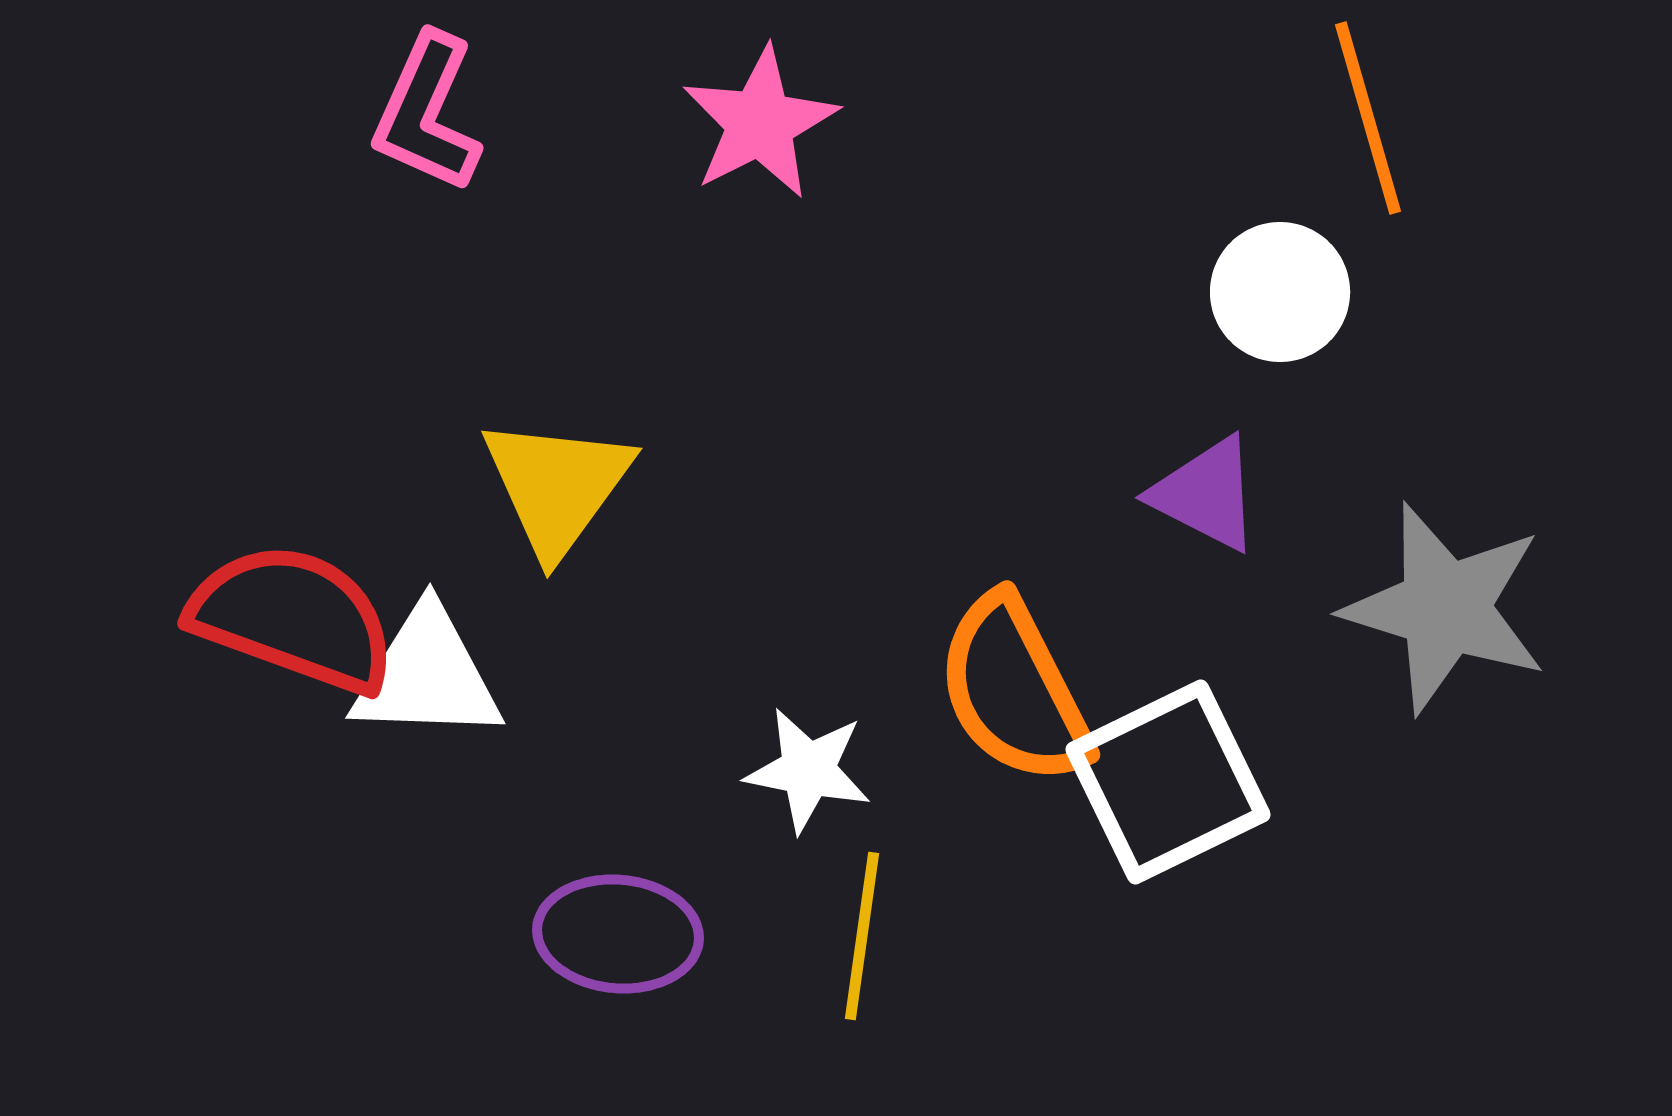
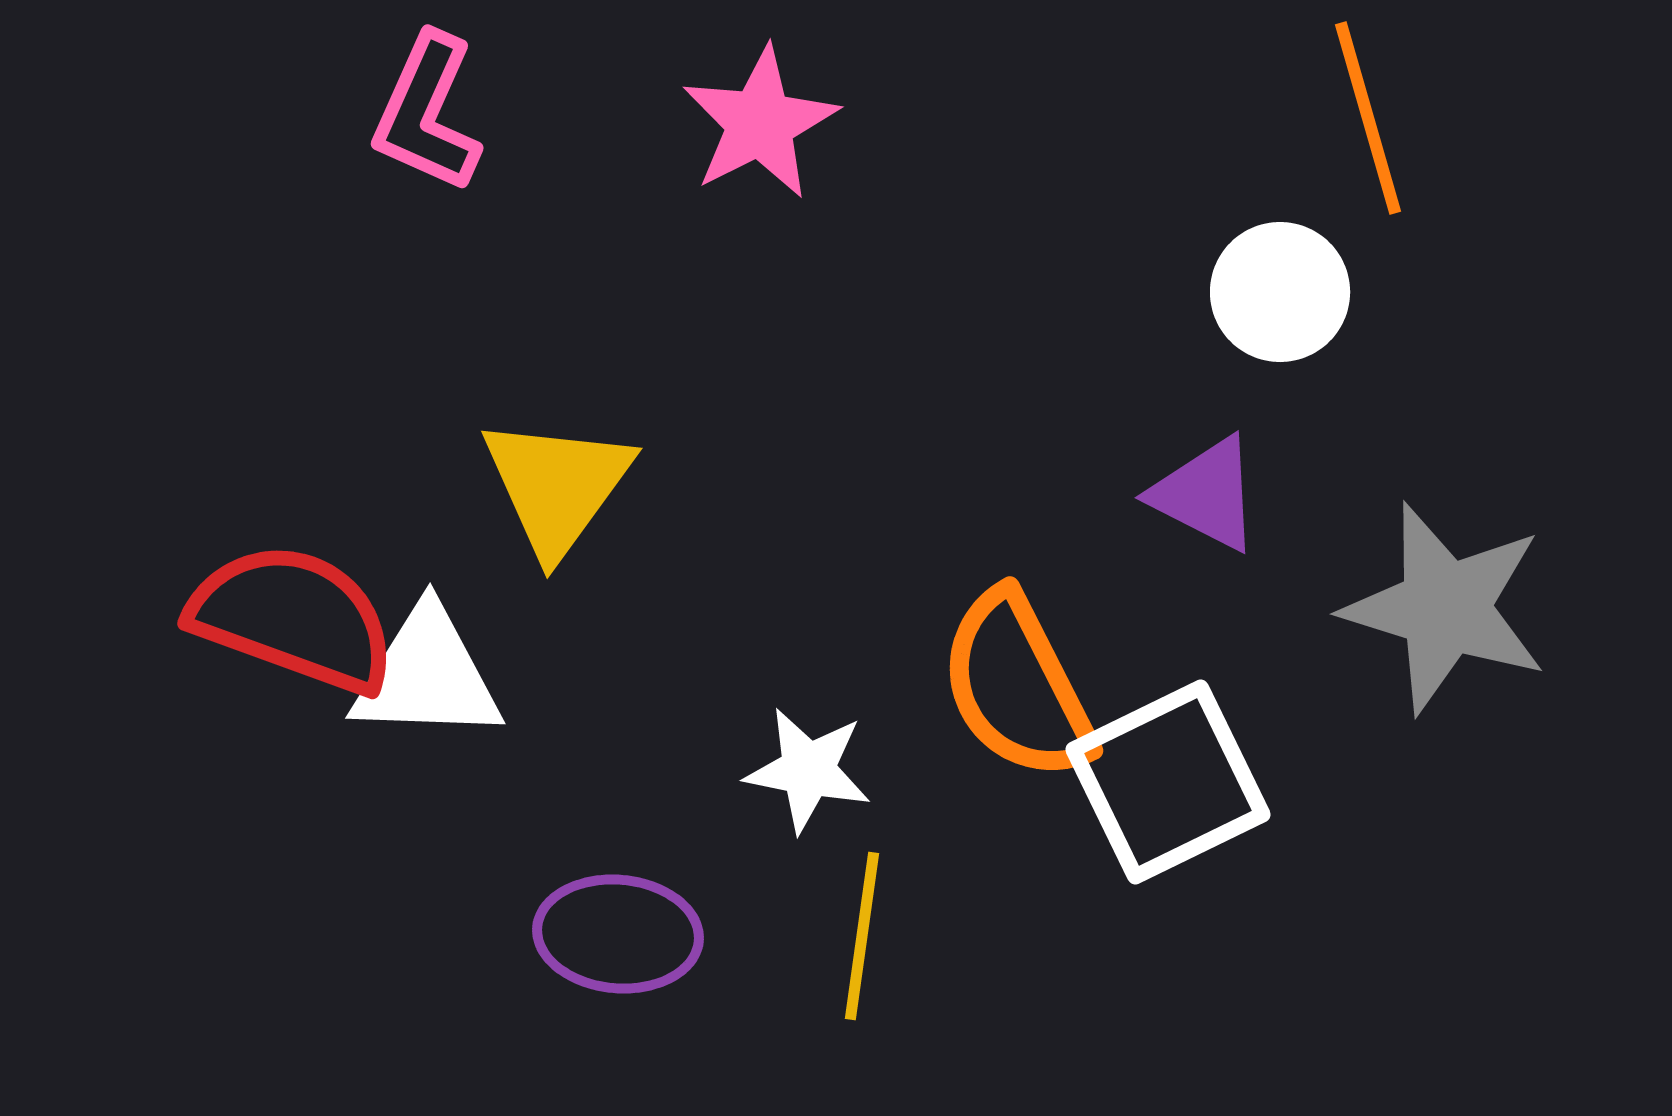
orange semicircle: moved 3 px right, 4 px up
